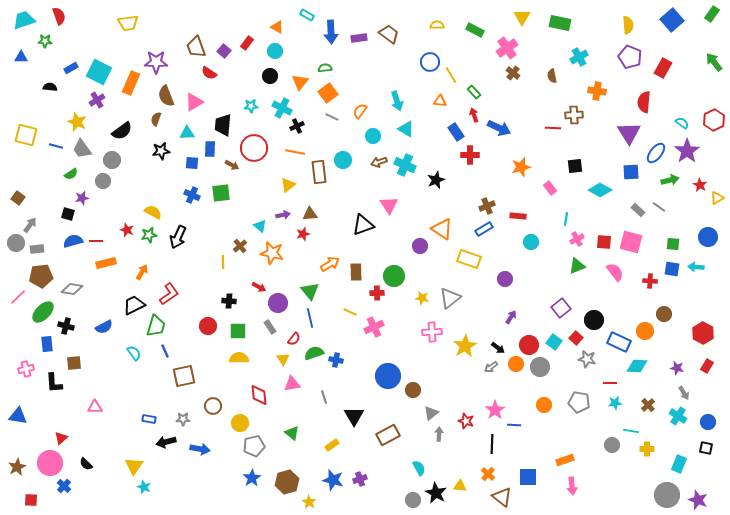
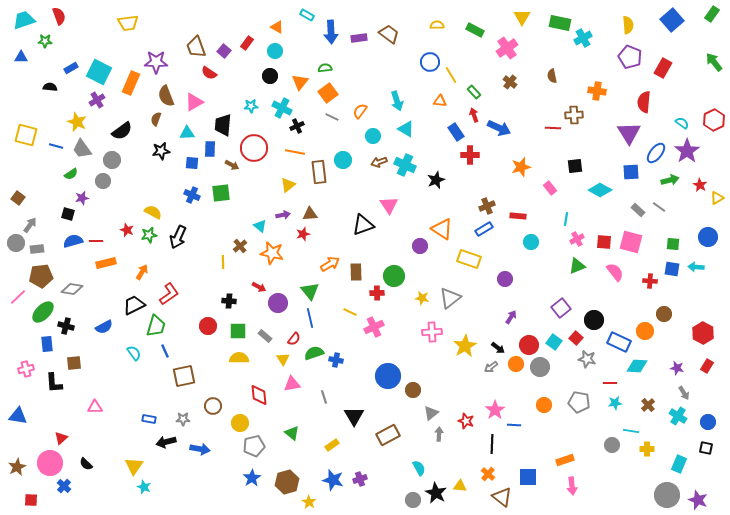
cyan cross at (579, 57): moved 4 px right, 19 px up
brown cross at (513, 73): moved 3 px left, 9 px down
gray rectangle at (270, 327): moved 5 px left, 9 px down; rotated 16 degrees counterclockwise
